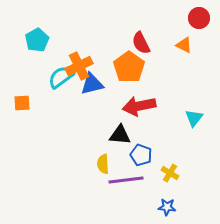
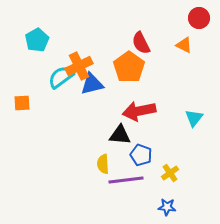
red arrow: moved 5 px down
yellow cross: rotated 24 degrees clockwise
